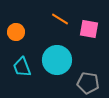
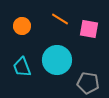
orange circle: moved 6 px right, 6 px up
